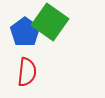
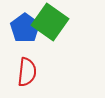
blue pentagon: moved 4 px up
